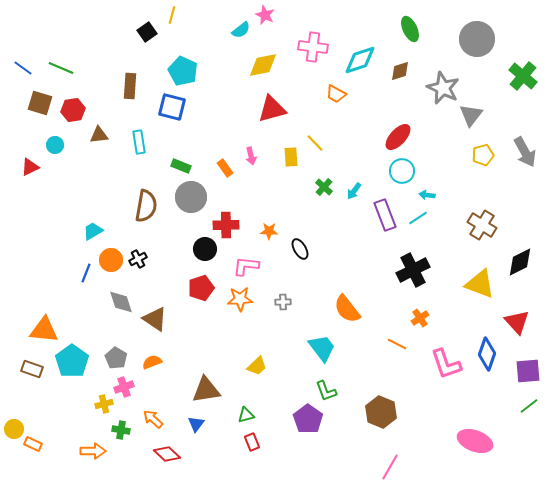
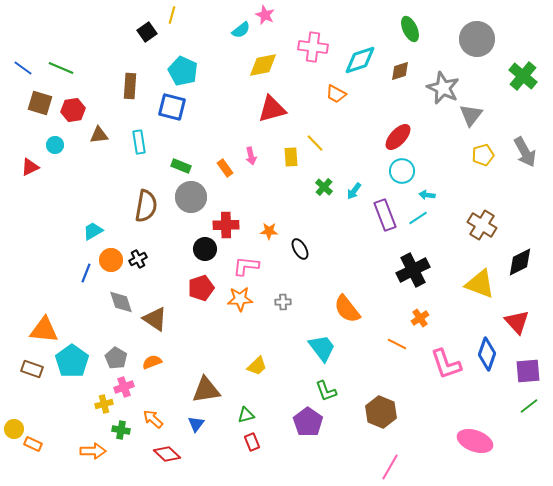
purple pentagon at (308, 419): moved 3 px down
